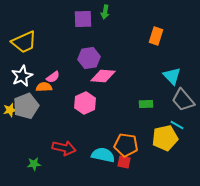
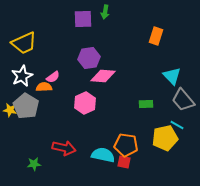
yellow trapezoid: moved 1 px down
gray pentagon: rotated 20 degrees counterclockwise
yellow star: rotated 24 degrees clockwise
